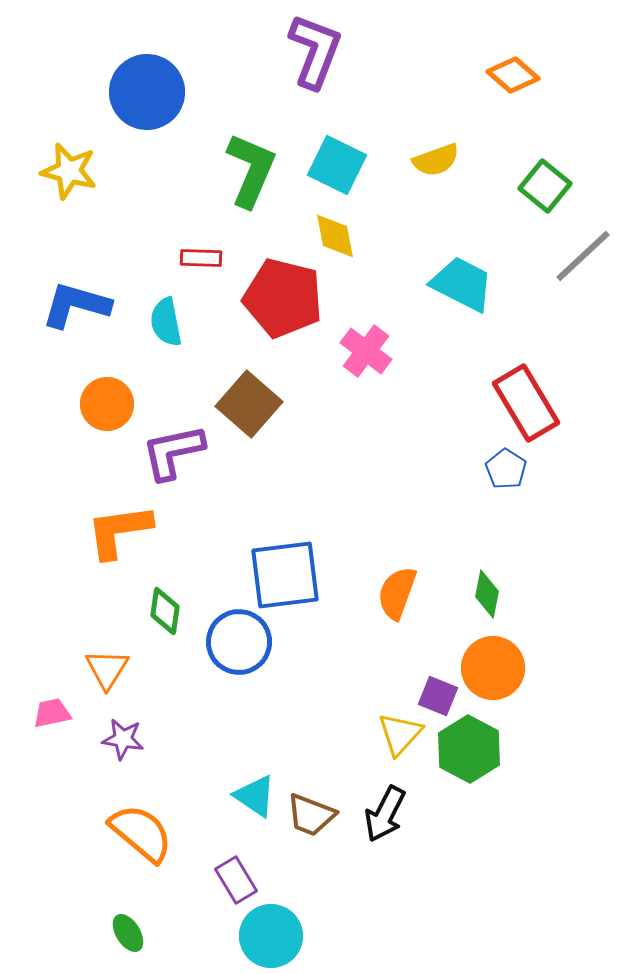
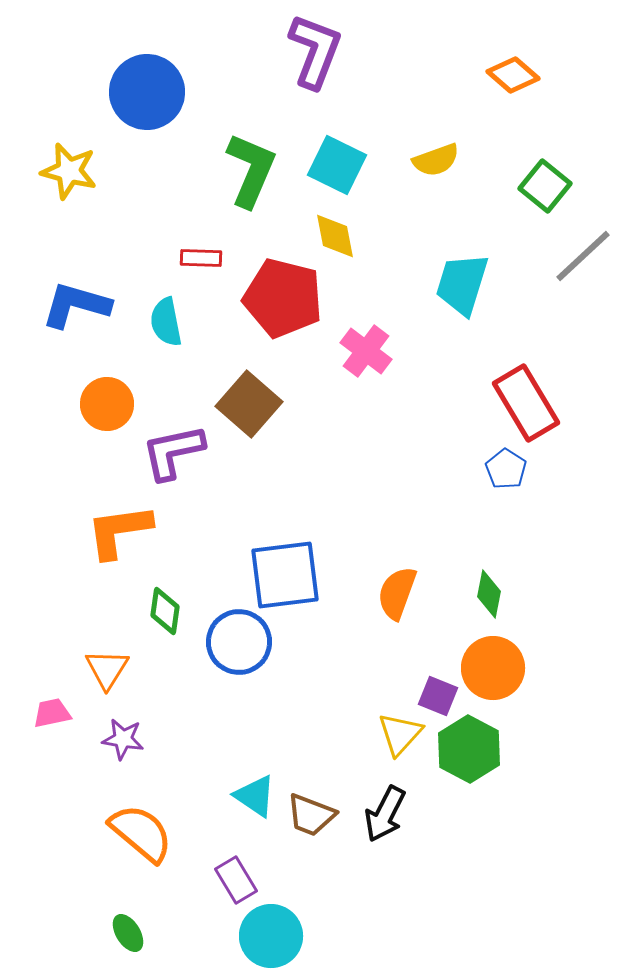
cyan trapezoid at (462, 284): rotated 100 degrees counterclockwise
green diamond at (487, 594): moved 2 px right
